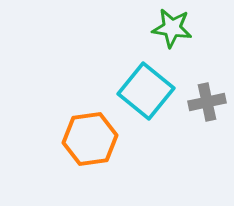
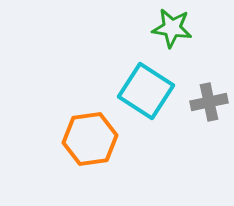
cyan square: rotated 6 degrees counterclockwise
gray cross: moved 2 px right
